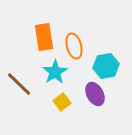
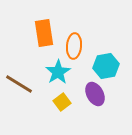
orange rectangle: moved 4 px up
orange ellipse: rotated 20 degrees clockwise
cyan star: moved 3 px right
brown line: rotated 12 degrees counterclockwise
